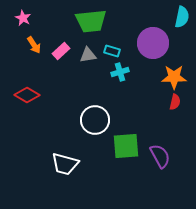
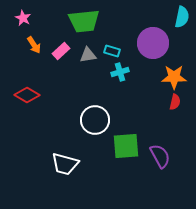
green trapezoid: moved 7 px left
